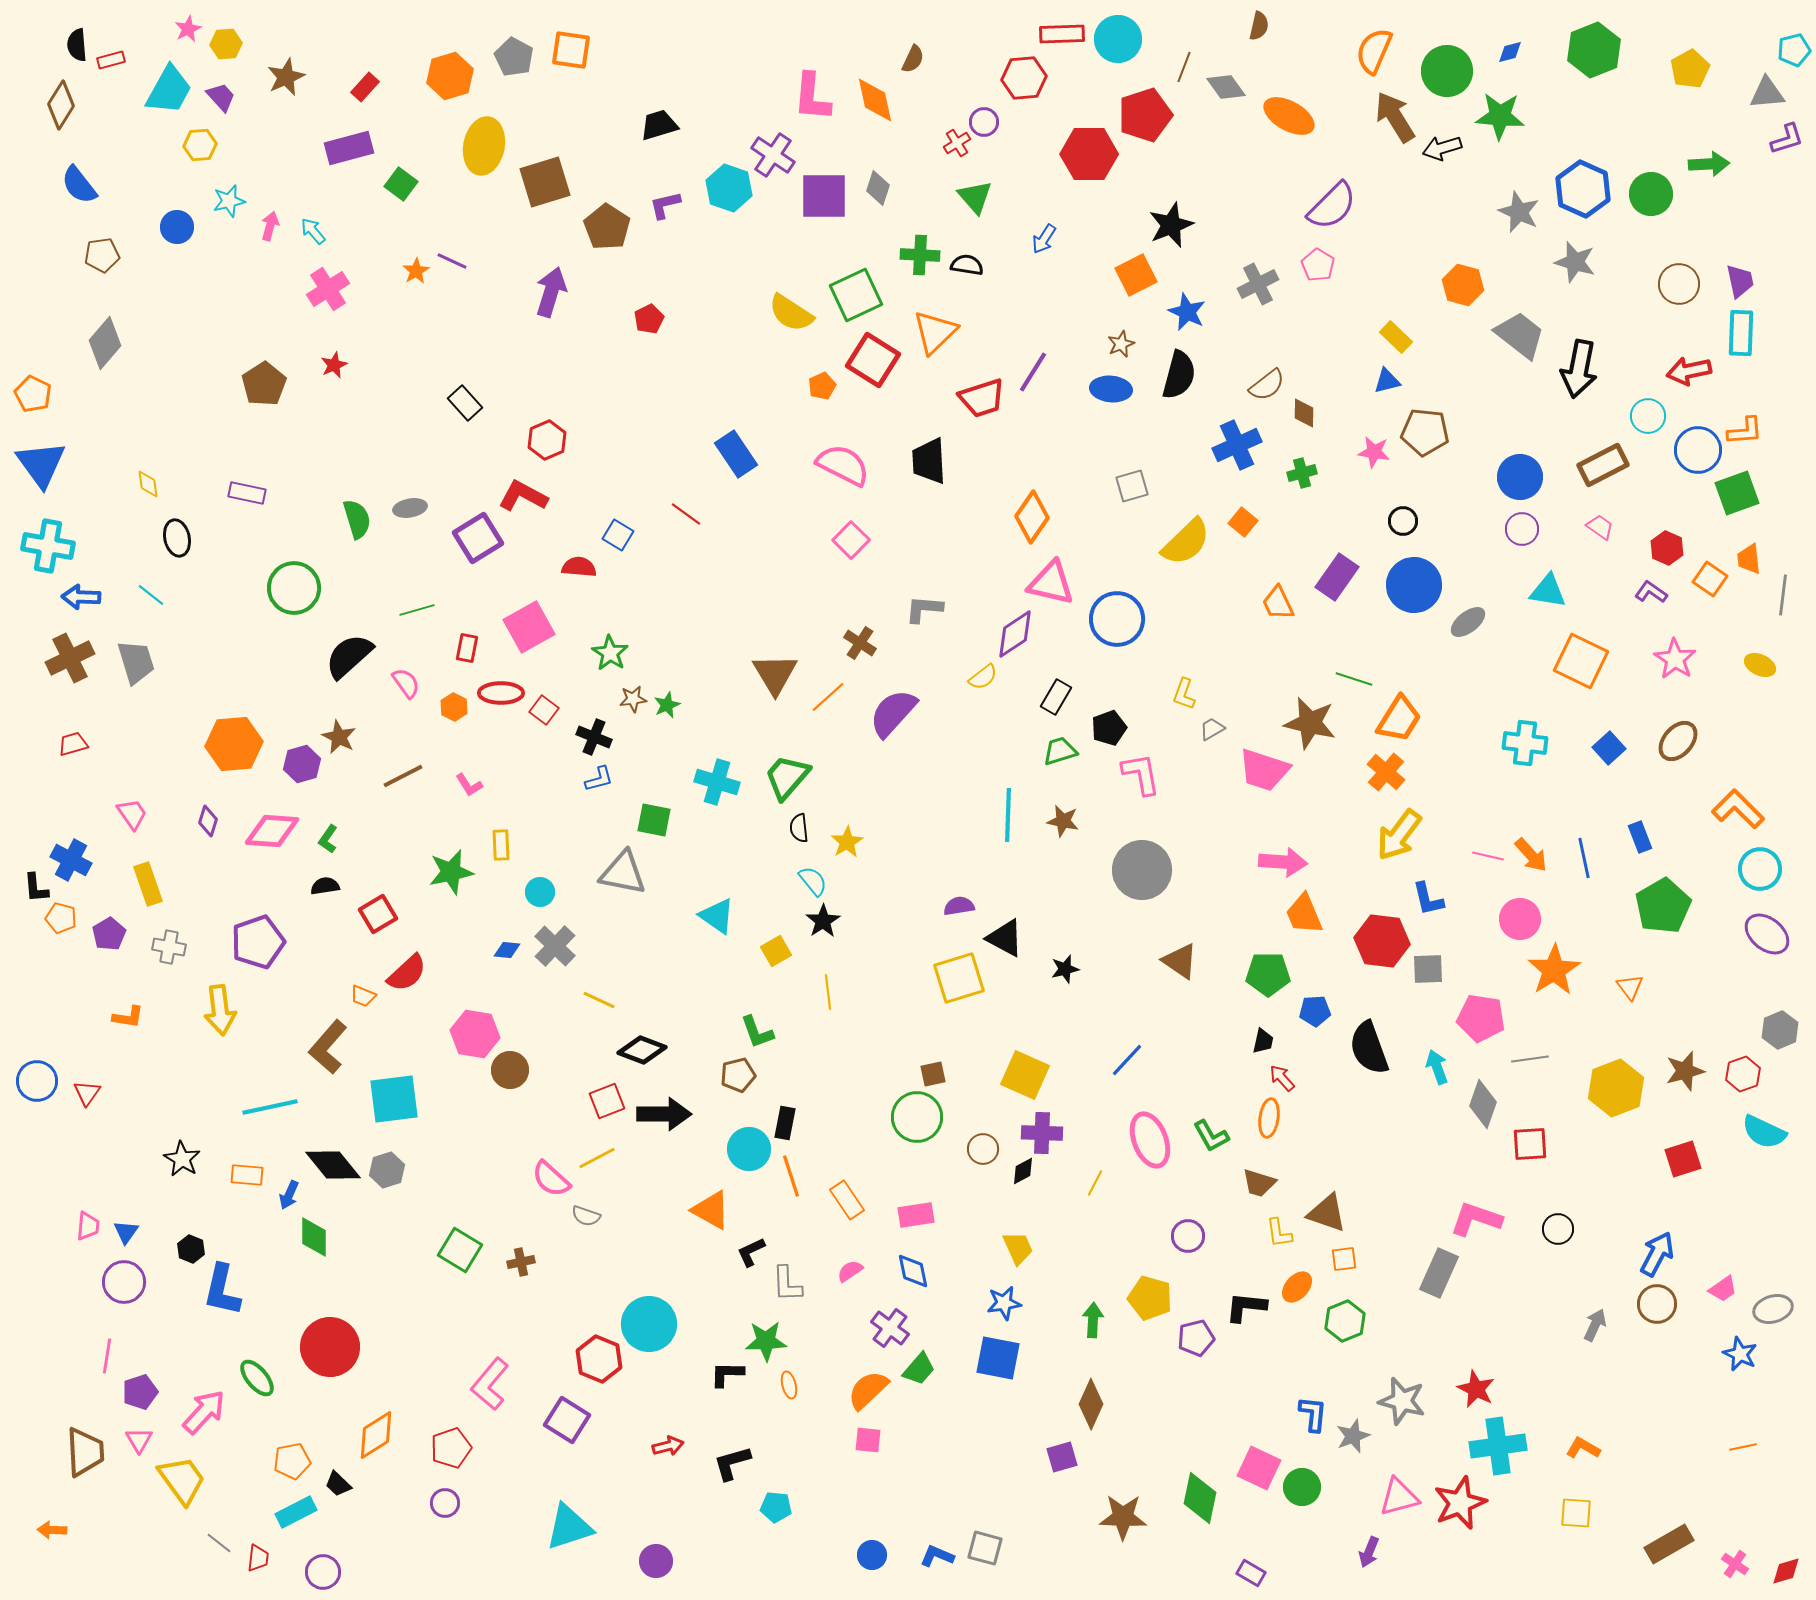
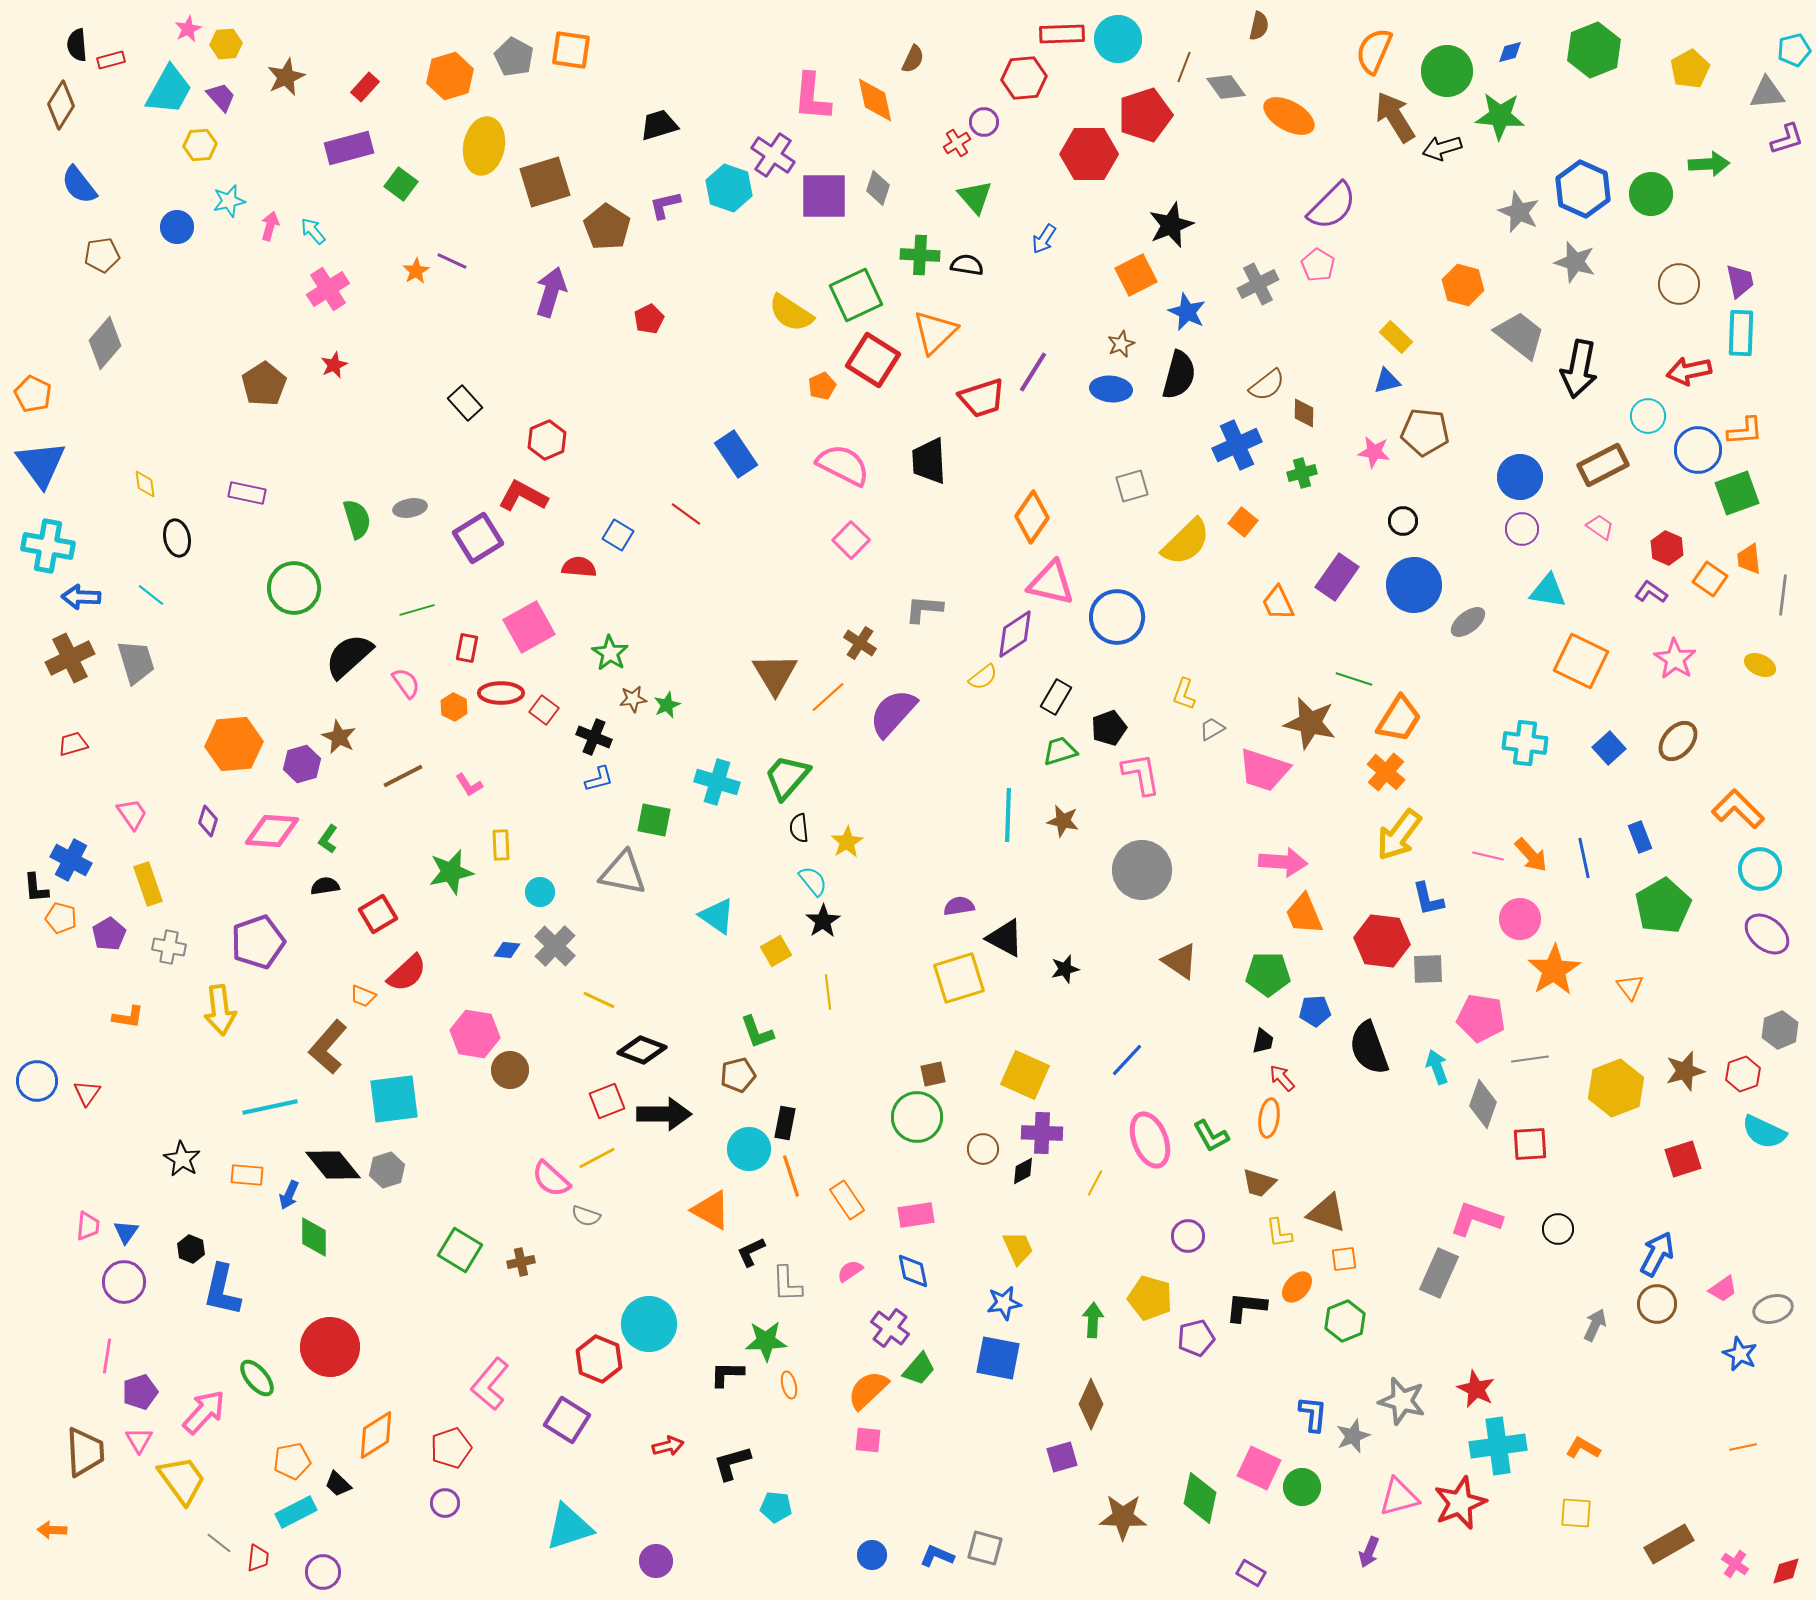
yellow diamond at (148, 484): moved 3 px left
blue circle at (1117, 619): moved 2 px up
